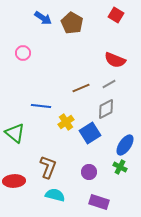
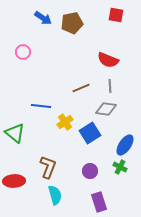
red square: rotated 21 degrees counterclockwise
brown pentagon: rotated 30 degrees clockwise
pink circle: moved 1 px up
red semicircle: moved 7 px left
gray line: moved 1 px right, 2 px down; rotated 64 degrees counterclockwise
gray diamond: rotated 35 degrees clockwise
yellow cross: moved 1 px left
purple circle: moved 1 px right, 1 px up
cyan semicircle: rotated 60 degrees clockwise
purple rectangle: rotated 54 degrees clockwise
